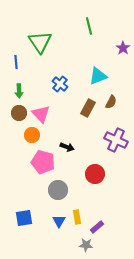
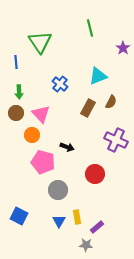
green line: moved 1 px right, 2 px down
green arrow: moved 1 px down
brown circle: moved 3 px left
blue square: moved 5 px left, 2 px up; rotated 36 degrees clockwise
